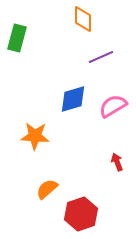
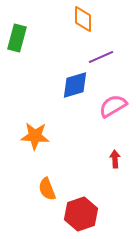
blue diamond: moved 2 px right, 14 px up
red arrow: moved 2 px left, 3 px up; rotated 18 degrees clockwise
orange semicircle: rotated 70 degrees counterclockwise
